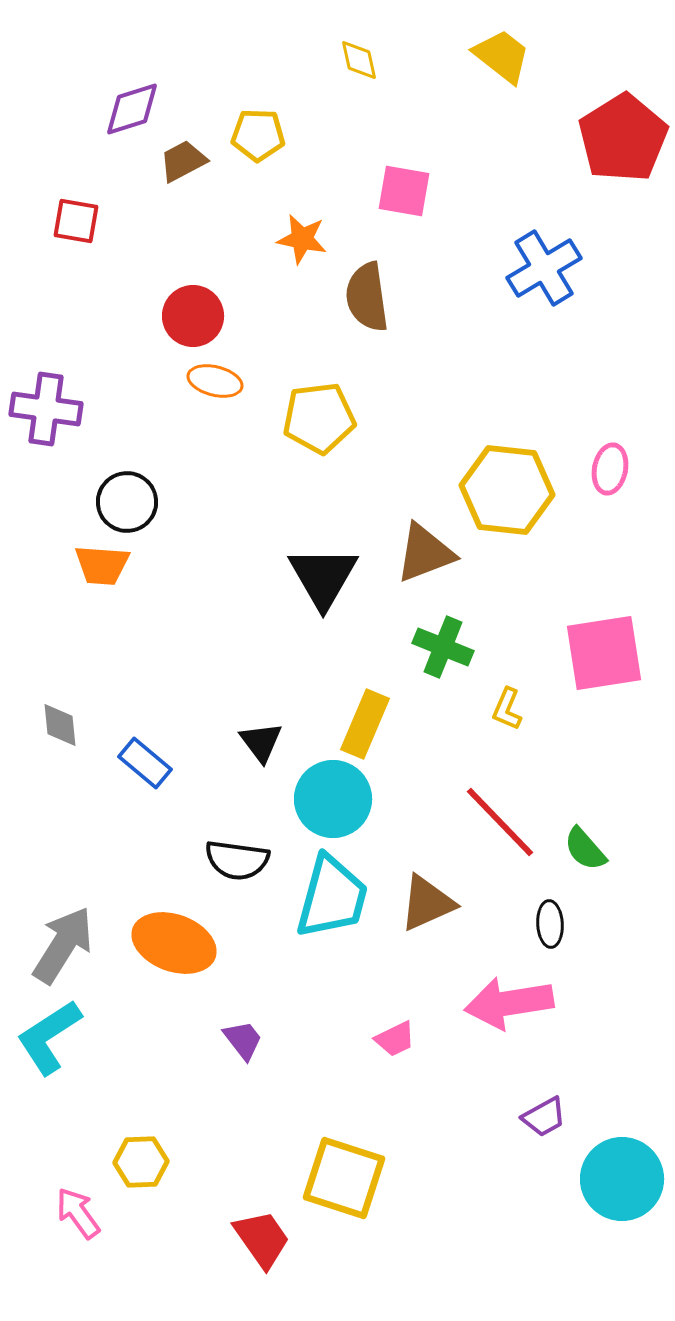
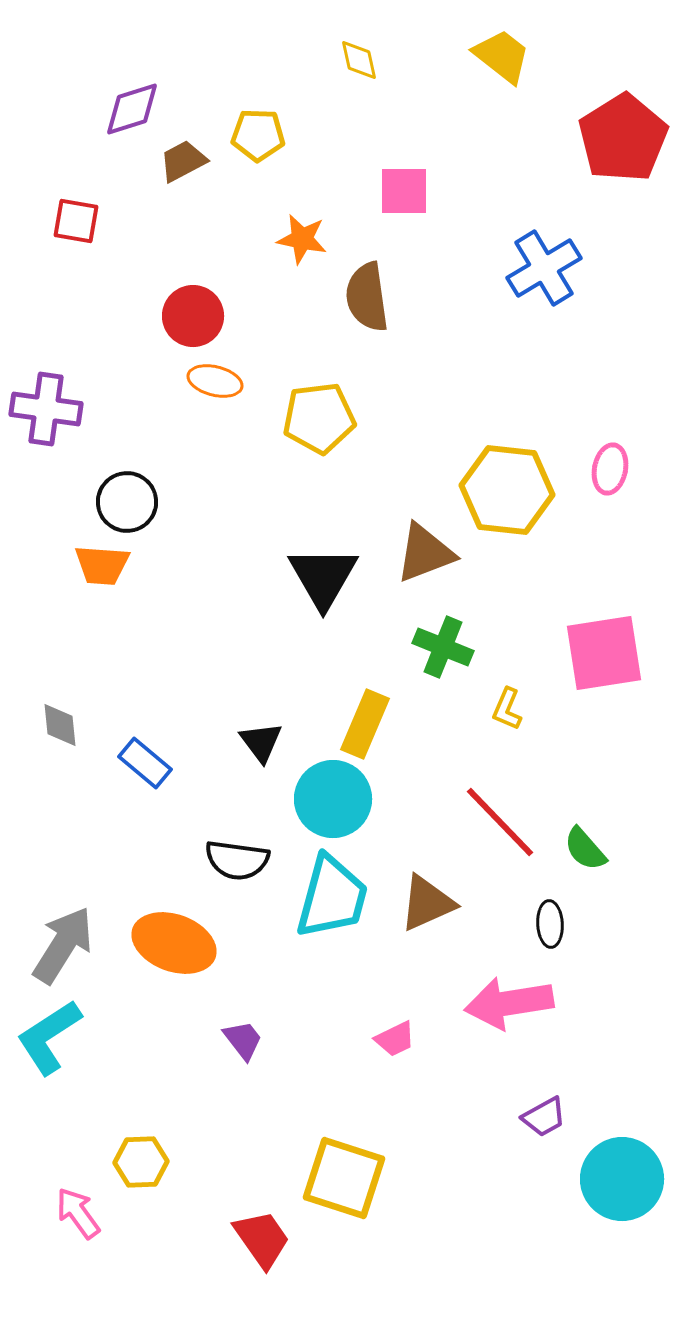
pink square at (404, 191): rotated 10 degrees counterclockwise
